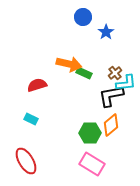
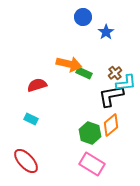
green hexagon: rotated 20 degrees clockwise
red ellipse: rotated 12 degrees counterclockwise
